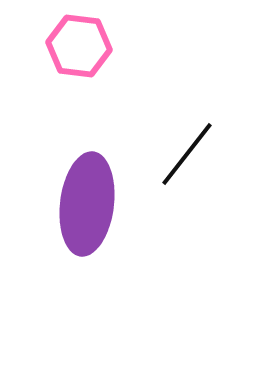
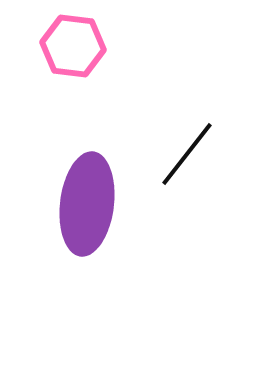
pink hexagon: moved 6 px left
